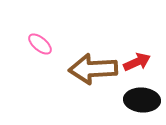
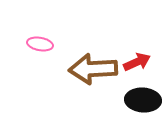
pink ellipse: rotated 30 degrees counterclockwise
black ellipse: moved 1 px right
